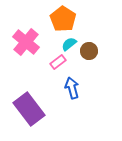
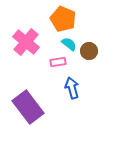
orange pentagon: rotated 10 degrees counterclockwise
cyan semicircle: rotated 77 degrees clockwise
pink rectangle: rotated 28 degrees clockwise
purple rectangle: moved 1 px left, 2 px up
